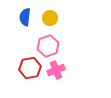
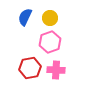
blue semicircle: rotated 18 degrees clockwise
pink hexagon: moved 2 px right, 4 px up
pink cross: rotated 24 degrees clockwise
